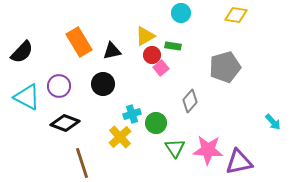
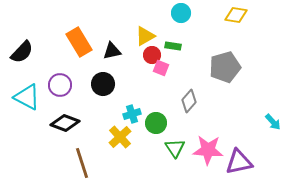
pink square: rotated 28 degrees counterclockwise
purple circle: moved 1 px right, 1 px up
gray diamond: moved 1 px left
